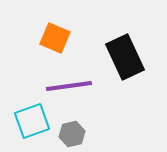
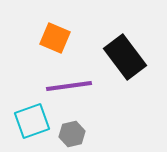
black rectangle: rotated 12 degrees counterclockwise
